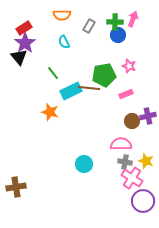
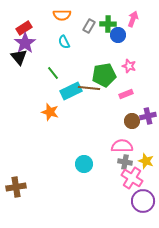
green cross: moved 7 px left, 2 px down
pink semicircle: moved 1 px right, 2 px down
